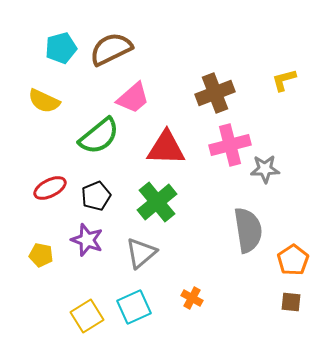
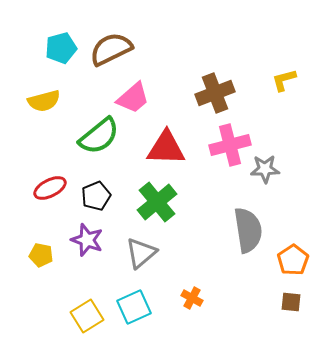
yellow semicircle: rotated 40 degrees counterclockwise
